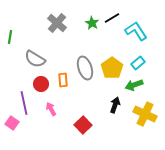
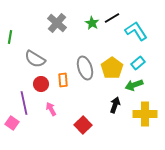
yellow cross: rotated 25 degrees counterclockwise
